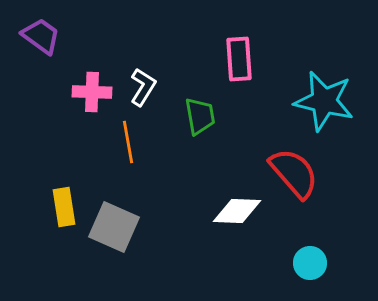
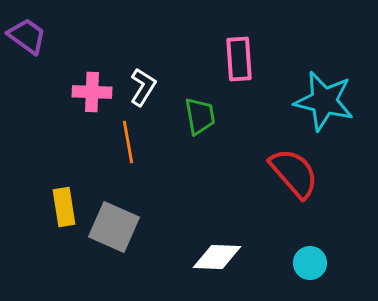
purple trapezoid: moved 14 px left
white diamond: moved 20 px left, 46 px down
